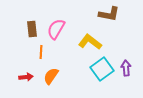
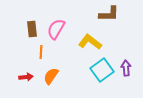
brown L-shape: rotated 10 degrees counterclockwise
cyan square: moved 1 px down
